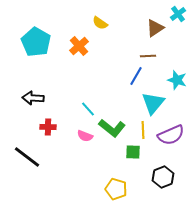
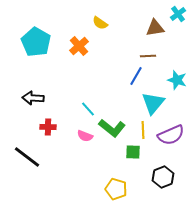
brown triangle: rotated 24 degrees clockwise
